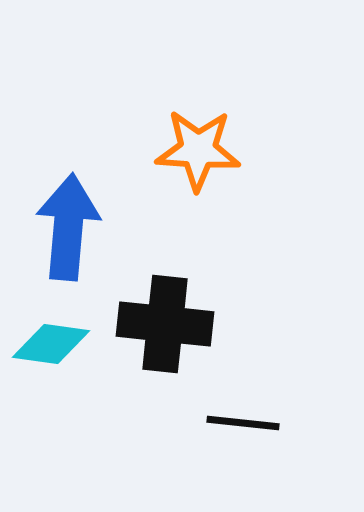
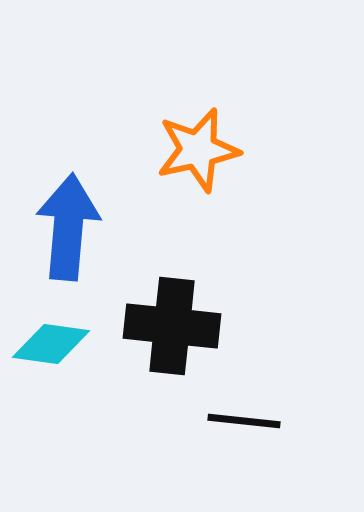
orange star: rotated 16 degrees counterclockwise
black cross: moved 7 px right, 2 px down
black line: moved 1 px right, 2 px up
